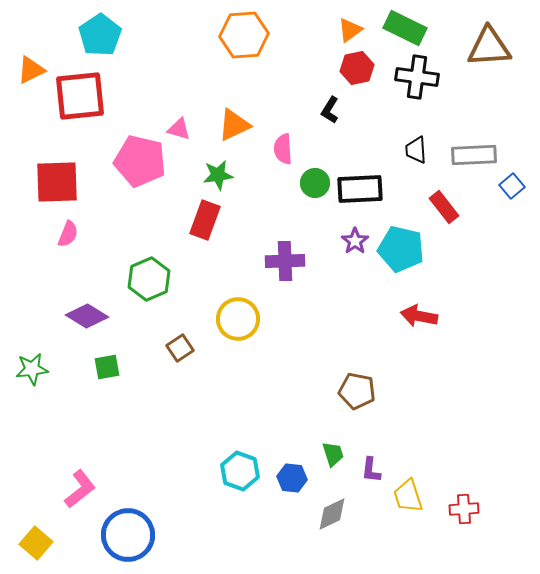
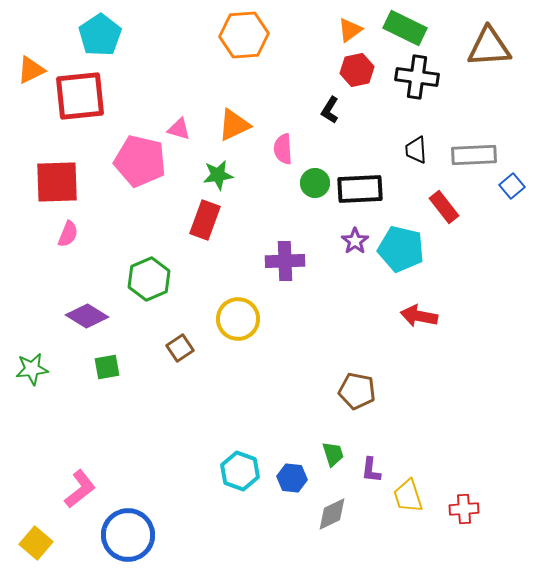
red hexagon at (357, 68): moved 2 px down
